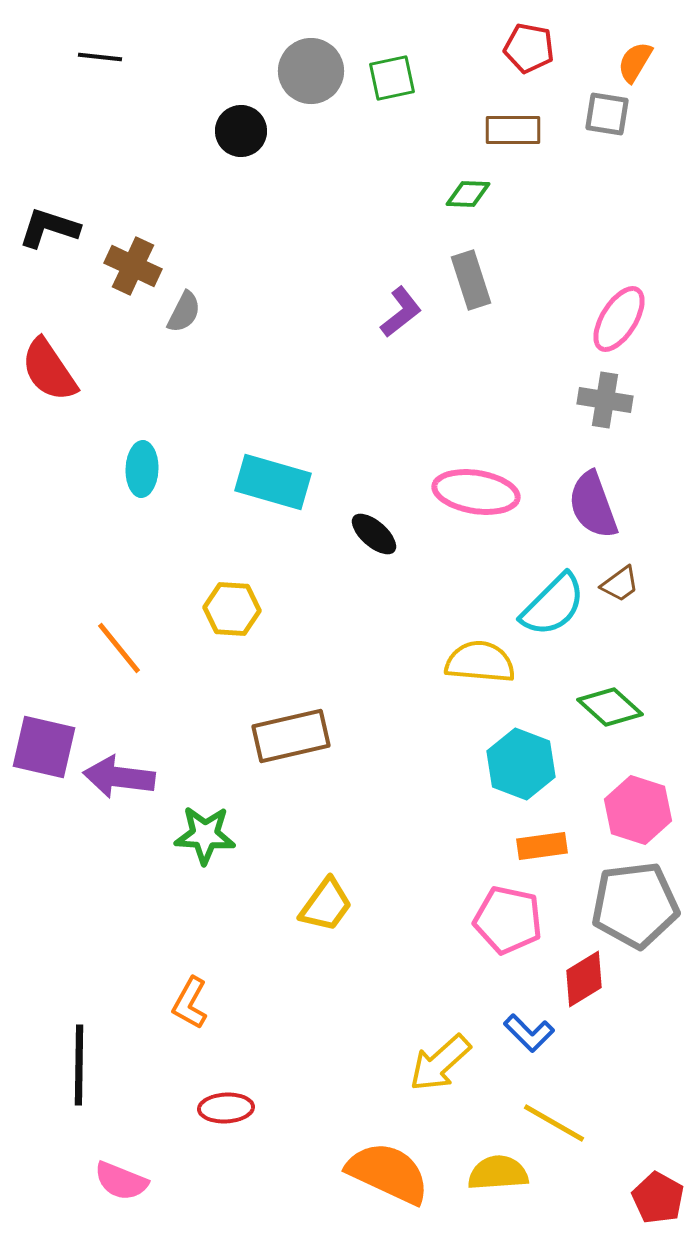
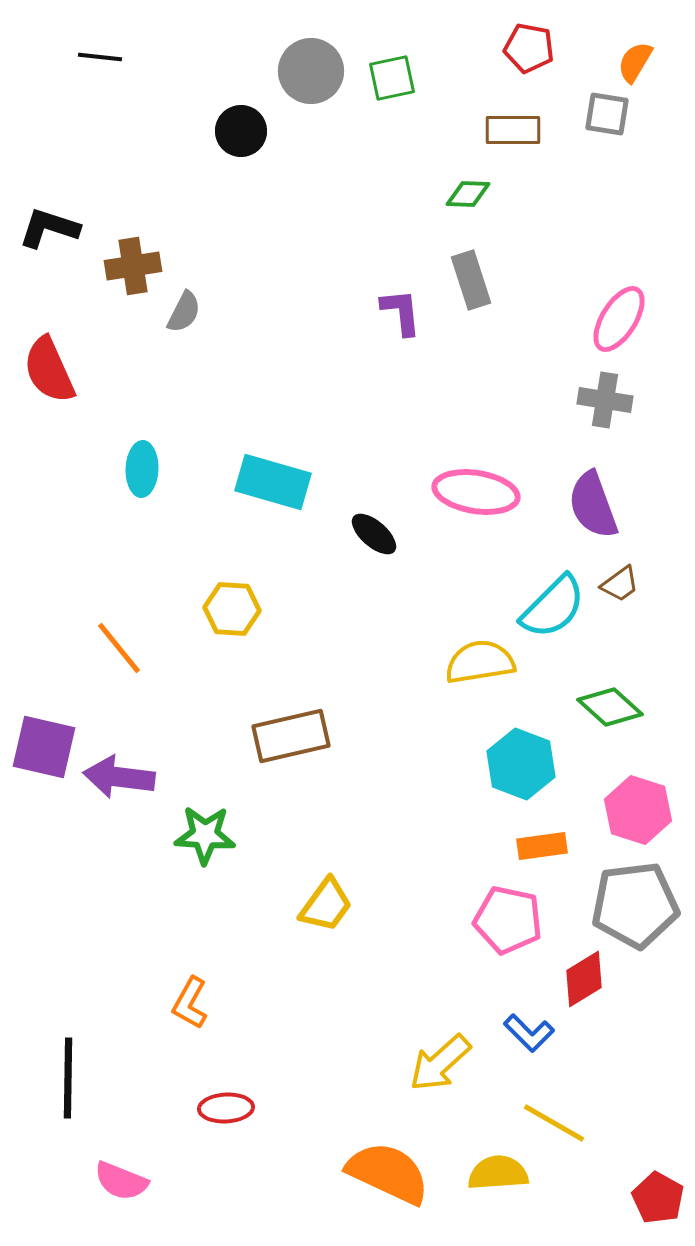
brown cross at (133, 266): rotated 34 degrees counterclockwise
purple L-shape at (401, 312): rotated 58 degrees counterclockwise
red semicircle at (49, 370): rotated 10 degrees clockwise
cyan semicircle at (553, 605): moved 2 px down
yellow semicircle at (480, 662): rotated 14 degrees counterclockwise
black line at (79, 1065): moved 11 px left, 13 px down
